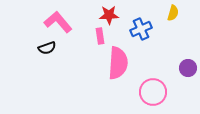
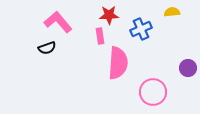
yellow semicircle: moved 1 px left, 1 px up; rotated 112 degrees counterclockwise
